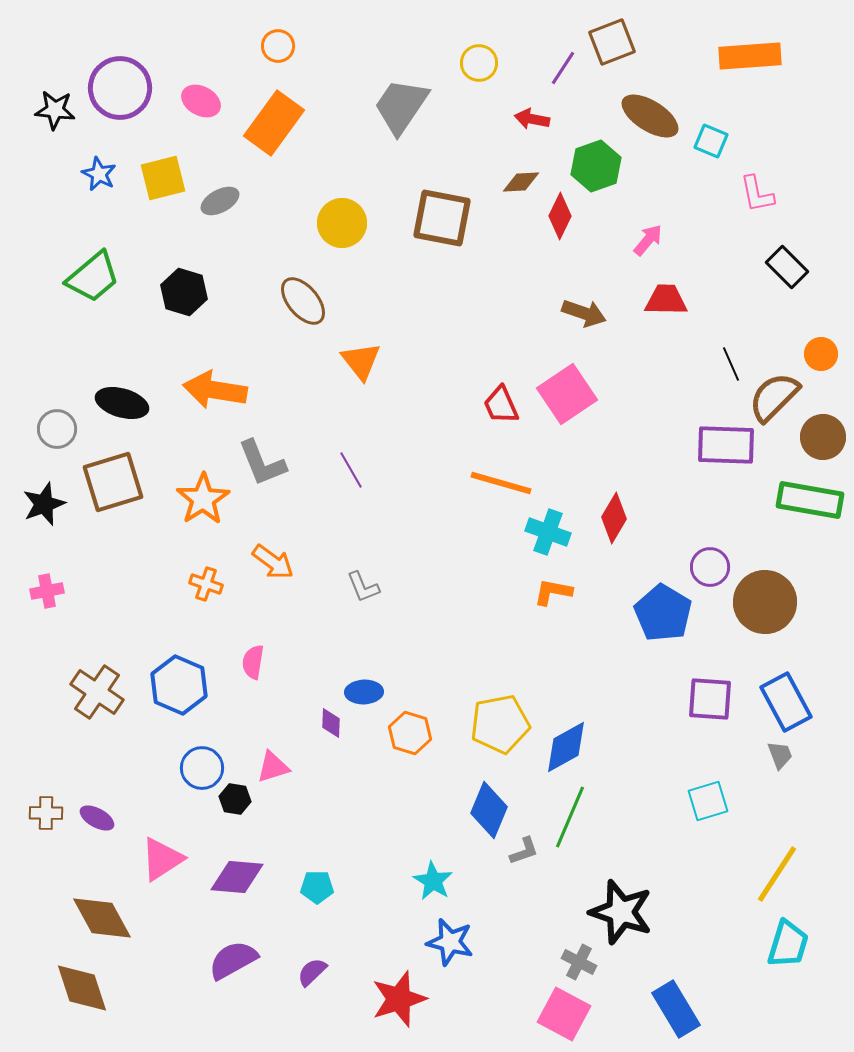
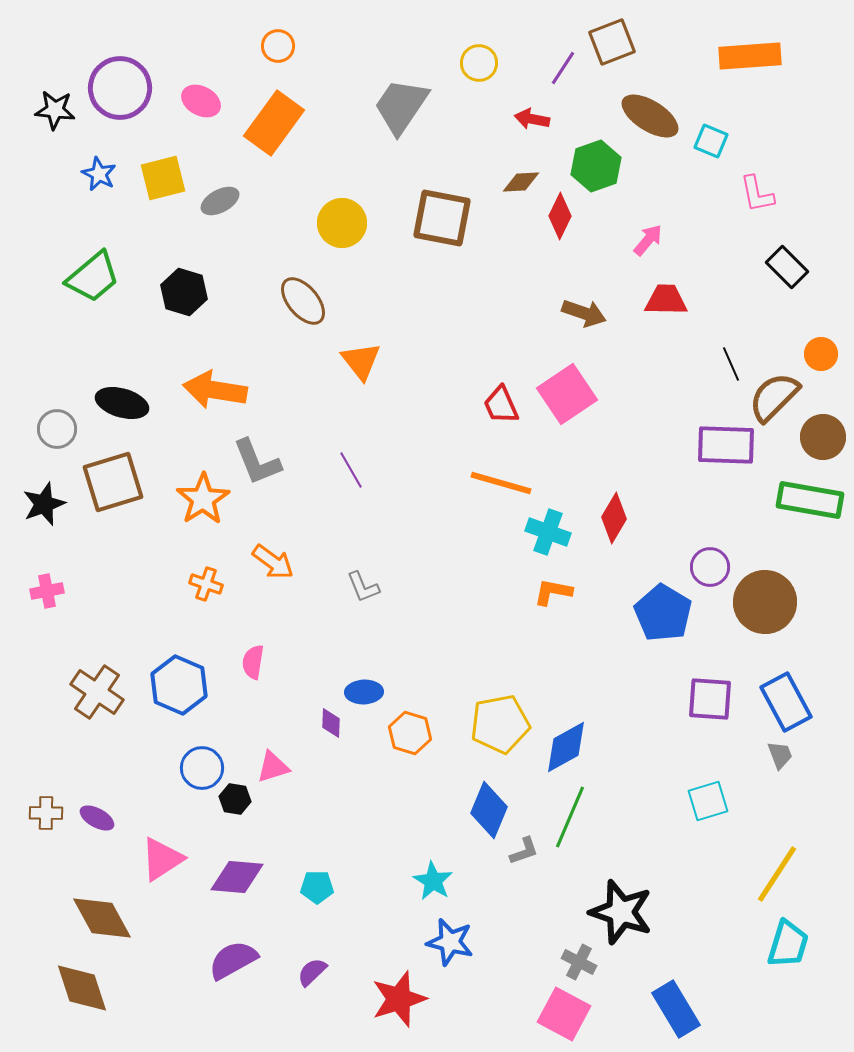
gray L-shape at (262, 463): moved 5 px left, 1 px up
